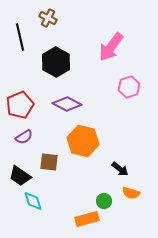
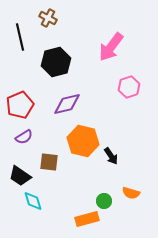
black hexagon: rotated 16 degrees clockwise
purple diamond: rotated 40 degrees counterclockwise
black arrow: moved 9 px left, 13 px up; rotated 18 degrees clockwise
